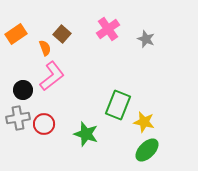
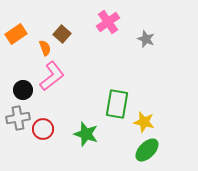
pink cross: moved 7 px up
green rectangle: moved 1 px left, 1 px up; rotated 12 degrees counterclockwise
red circle: moved 1 px left, 5 px down
